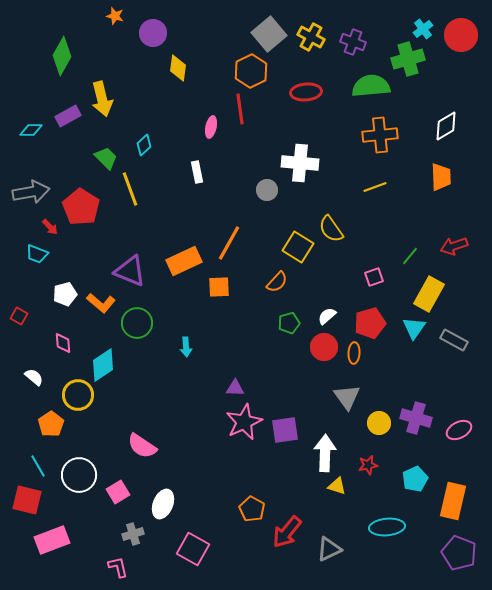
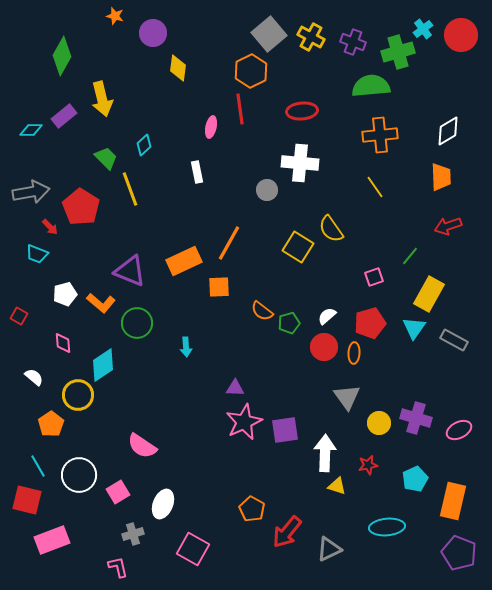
green cross at (408, 59): moved 10 px left, 7 px up
red ellipse at (306, 92): moved 4 px left, 19 px down
purple rectangle at (68, 116): moved 4 px left; rotated 10 degrees counterclockwise
white diamond at (446, 126): moved 2 px right, 5 px down
yellow line at (375, 187): rotated 75 degrees clockwise
red arrow at (454, 246): moved 6 px left, 20 px up
orange semicircle at (277, 282): moved 15 px left, 29 px down; rotated 85 degrees clockwise
